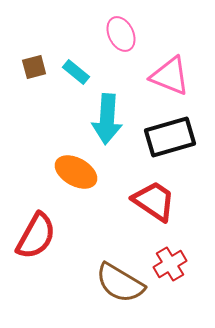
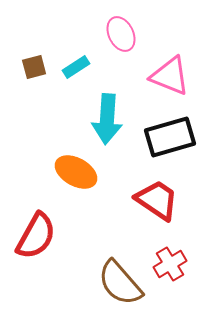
cyan rectangle: moved 5 px up; rotated 72 degrees counterclockwise
red trapezoid: moved 3 px right, 1 px up
brown semicircle: rotated 18 degrees clockwise
